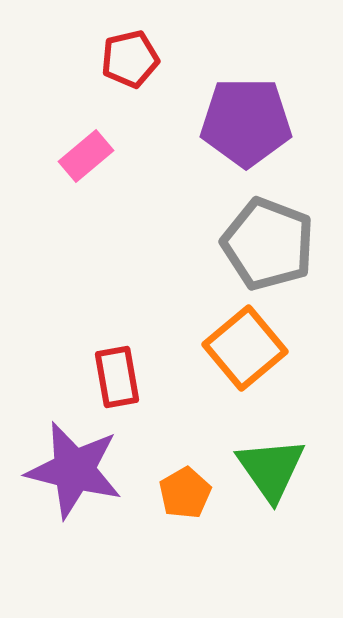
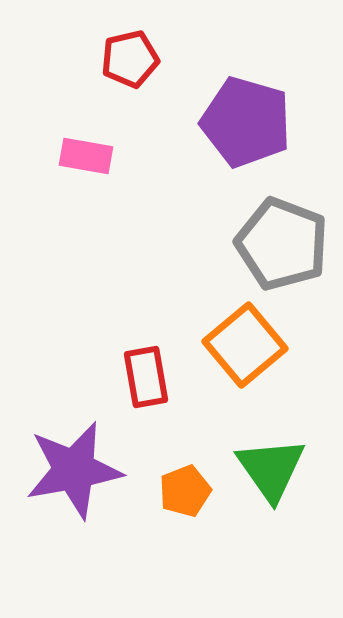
purple pentagon: rotated 16 degrees clockwise
pink rectangle: rotated 50 degrees clockwise
gray pentagon: moved 14 px right
orange square: moved 3 px up
red rectangle: moved 29 px right
purple star: rotated 24 degrees counterclockwise
orange pentagon: moved 2 px up; rotated 9 degrees clockwise
